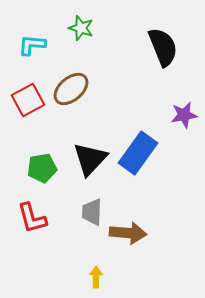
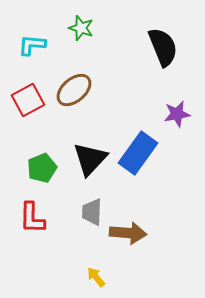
brown ellipse: moved 3 px right, 1 px down
purple star: moved 7 px left, 1 px up
green pentagon: rotated 12 degrees counterclockwise
red L-shape: rotated 16 degrees clockwise
yellow arrow: rotated 40 degrees counterclockwise
